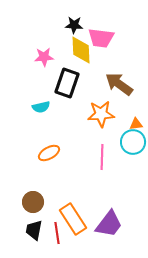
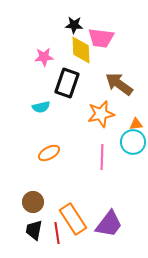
orange star: rotated 8 degrees counterclockwise
